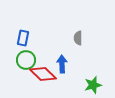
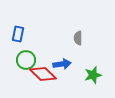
blue rectangle: moved 5 px left, 4 px up
blue arrow: rotated 84 degrees clockwise
green star: moved 10 px up
